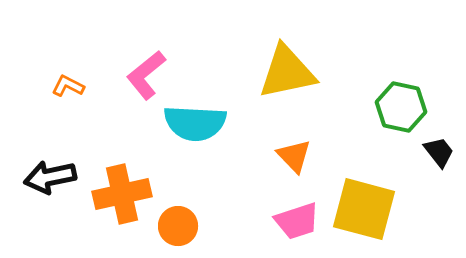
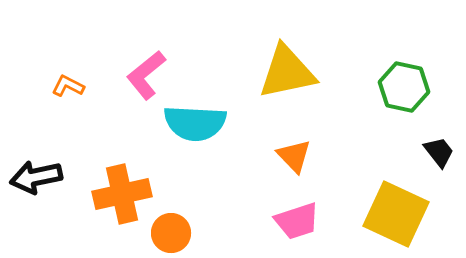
green hexagon: moved 3 px right, 20 px up
black arrow: moved 14 px left
yellow square: moved 32 px right, 5 px down; rotated 10 degrees clockwise
orange circle: moved 7 px left, 7 px down
